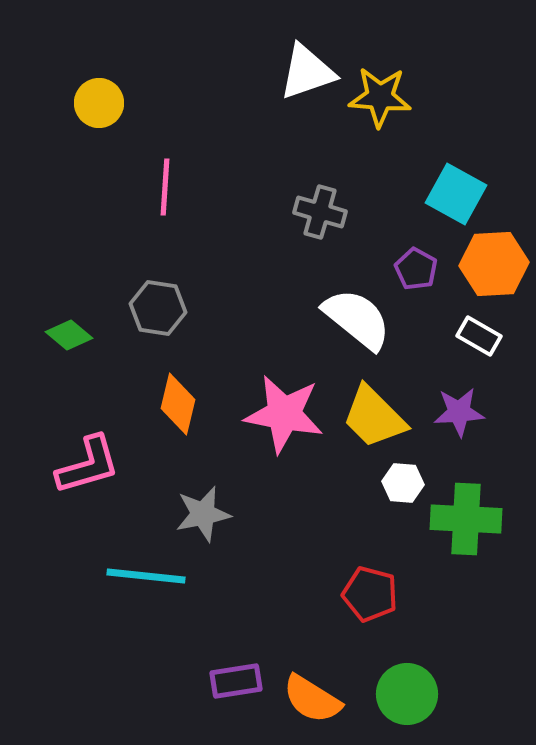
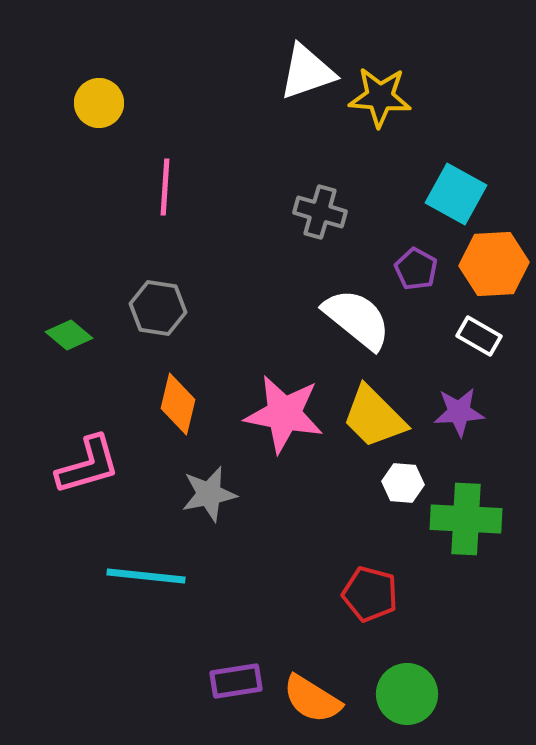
gray star: moved 6 px right, 20 px up
